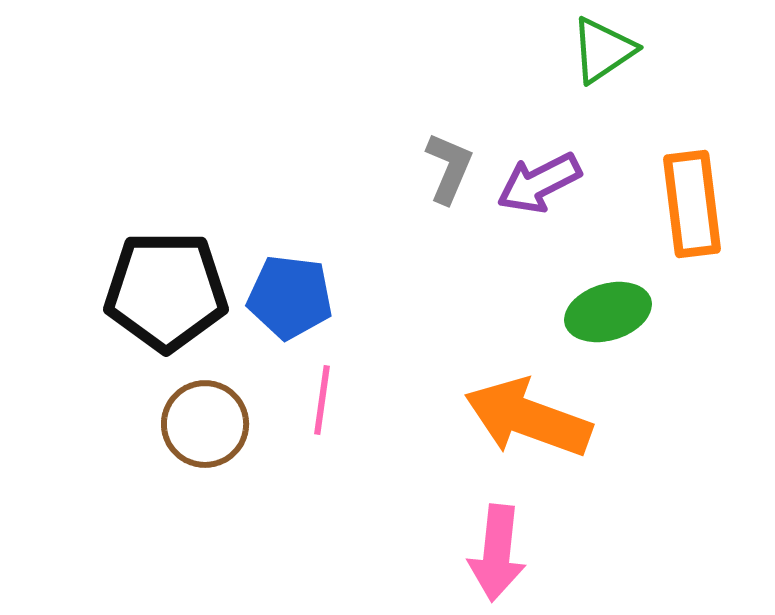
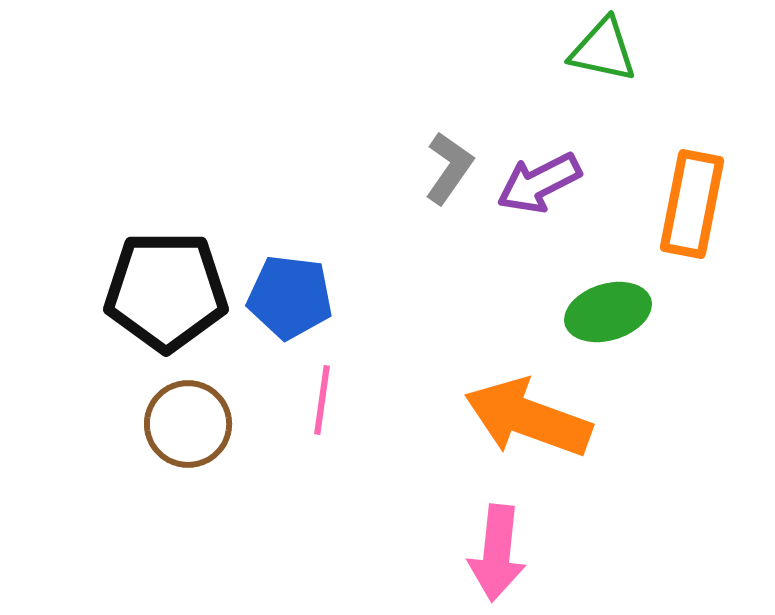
green triangle: rotated 46 degrees clockwise
gray L-shape: rotated 12 degrees clockwise
orange rectangle: rotated 18 degrees clockwise
brown circle: moved 17 px left
